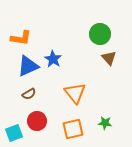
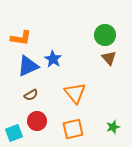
green circle: moved 5 px right, 1 px down
brown semicircle: moved 2 px right, 1 px down
green star: moved 8 px right, 4 px down; rotated 24 degrees counterclockwise
